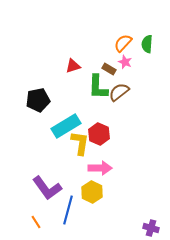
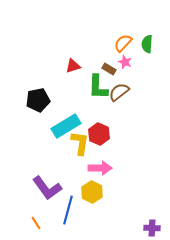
orange line: moved 1 px down
purple cross: moved 1 px right; rotated 14 degrees counterclockwise
